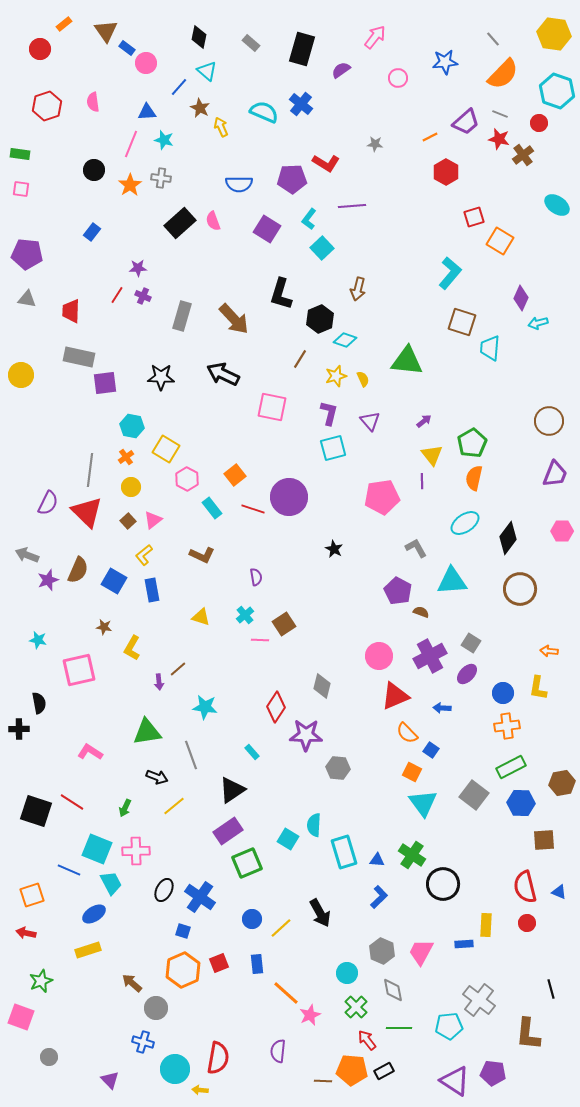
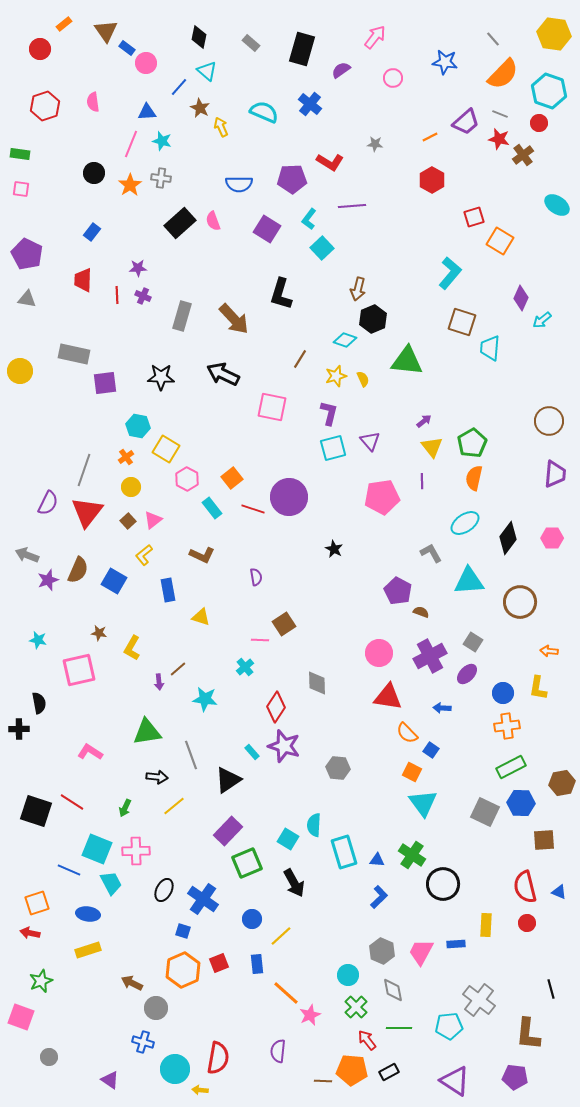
blue star at (445, 62): rotated 15 degrees clockwise
pink circle at (398, 78): moved 5 px left
cyan hexagon at (557, 91): moved 8 px left
blue cross at (301, 104): moved 9 px right
red hexagon at (47, 106): moved 2 px left
cyan star at (164, 140): moved 2 px left, 1 px down
red L-shape at (326, 163): moved 4 px right, 1 px up
black circle at (94, 170): moved 3 px down
red hexagon at (446, 172): moved 14 px left, 8 px down
purple pentagon at (27, 254): rotated 20 degrees clockwise
red line at (117, 295): rotated 36 degrees counterclockwise
red trapezoid at (71, 311): moved 12 px right, 31 px up
black hexagon at (320, 319): moved 53 px right
cyan arrow at (538, 323): moved 4 px right, 3 px up; rotated 24 degrees counterclockwise
gray rectangle at (79, 357): moved 5 px left, 3 px up
yellow circle at (21, 375): moved 1 px left, 4 px up
purple triangle at (370, 421): moved 20 px down
cyan hexagon at (132, 426): moved 6 px right
yellow triangle at (432, 455): moved 8 px up
gray line at (90, 470): moved 6 px left; rotated 12 degrees clockwise
purple trapezoid at (555, 474): rotated 16 degrees counterclockwise
orange square at (235, 475): moved 3 px left, 3 px down
red triangle at (87, 512): rotated 24 degrees clockwise
pink hexagon at (562, 531): moved 10 px left, 7 px down
gray L-shape at (416, 548): moved 15 px right, 5 px down
cyan triangle at (452, 581): moved 17 px right
brown circle at (520, 589): moved 13 px down
blue rectangle at (152, 590): moved 16 px right
cyan cross at (245, 615): moved 52 px down
brown star at (104, 627): moved 5 px left, 6 px down
gray square at (471, 643): moved 2 px right, 1 px up
pink circle at (379, 656): moved 3 px up
gray diamond at (322, 686): moved 5 px left, 3 px up; rotated 15 degrees counterclockwise
red triangle at (395, 696): moved 7 px left, 1 px down; rotated 32 degrees clockwise
cyan star at (205, 707): moved 8 px up
purple star at (306, 735): moved 22 px left, 11 px down; rotated 16 degrees clockwise
black arrow at (157, 777): rotated 15 degrees counterclockwise
black triangle at (232, 790): moved 4 px left, 10 px up
gray square at (474, 795): moved 11 px right, 17 px down; rotated 12 degrees counterclockwise
purple rectangle at (228, 831): rotated 12 degrees counterclockwise
orange square at (32, 895): moved 5 px right, 8 px down
blue cross at (200, 897): moved 3 px right, 2 px down
black arrow at (320, 913): moved 26 px left, 30 px up
blue ellipse at (94, 914): moved 6 px left; rotated 40 degrees clockwise
yellow line at (281, 928): moved 8 px down
red arrow at (26, 933): moved 4 px right
blue rectangle at (464, 944): moved 8 px left
cyan circle at (347, 973): moved 1 px right, 2 px down
brown arrow at (132, 983): rotated 15 degrees counterclockwise
black rectangle at (384, 1071): moved 5 px right, 1 px down
purple pentagon at (493, 1073): moved 22 px right, 4 px down
purple triangle at (110, 1080): rotated 12 degrees counterclockwise
